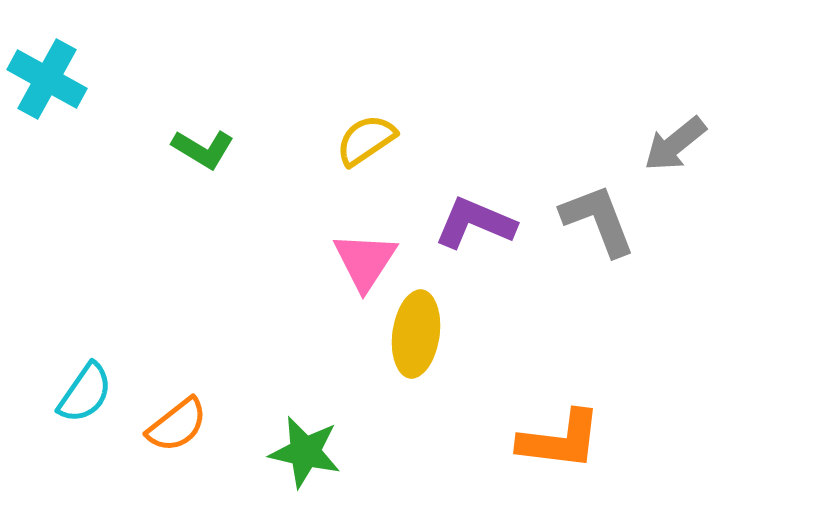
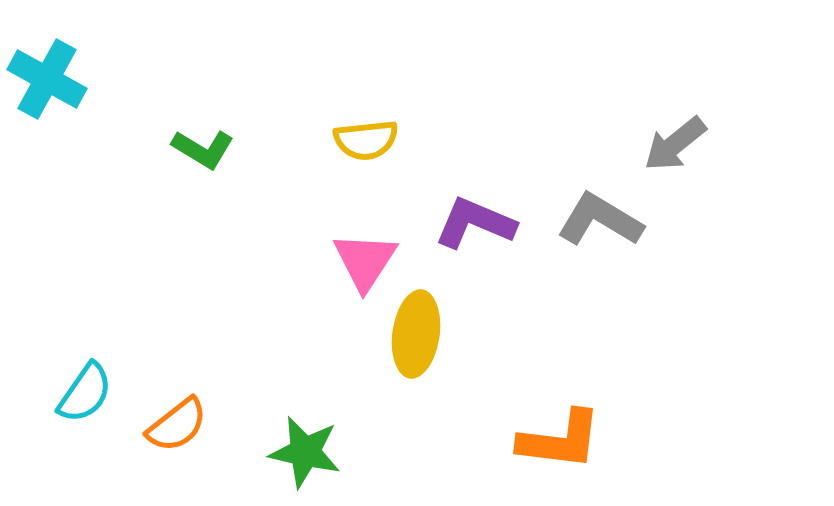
yellow semicircle: rotated 152 degrees counterclockwise
gray L-shape: moved 2 px right; rotated 38 degrees counterclockwise
